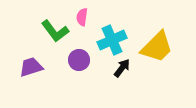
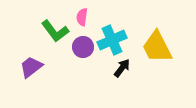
yellow trapezoid: rotated 108 degrees clockwise
purple circle: moved 4 px right, 13 px up
purple trapezoid: rotated 20 degrees counterclockwise
